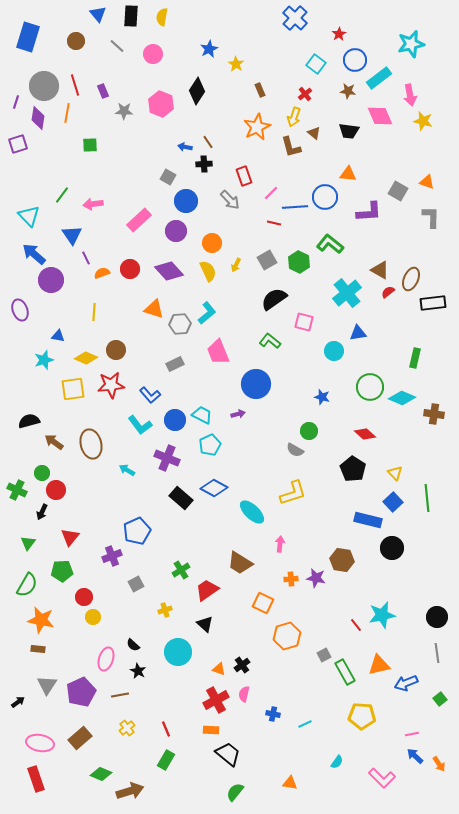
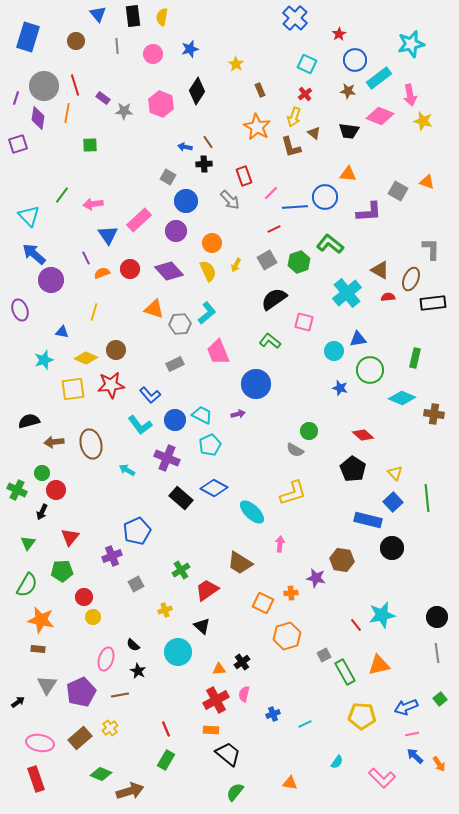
black rectangle at (131, 16): moved 2 px right; rotated 10 degrees counterclockwise
gray line at (117, 46): rotated 42 degrees clockwise
blue star at (209, 49): moved 19 px left; rotated 12 degrees clockwise
cyan square at (316, 64): moved 9 px left; rotated 12 degrees counterclockwise
purple rectangle at (103, 91): moved 7 px down; rotated 32 degrees counterclockwise
purple line at (16, 102): moved 4 px up
pink diamond at (380, 116): rotated 44 degrees counterclockwise
orange star at (257, 127): rotated 16 degrees counterclockwise
gray L-shape at (431, 217): moved 32 px down
red line at (274, 223): moved 6 px down; rotated 40 degrees counterclockwise
blue triangle at (72, 235): moved 36 px right
green hexagon at (299, 262): rotated 15 degrees clockwise
red semicircle at (388, 292): moved 5 px down; rotated 32 degrees clockwise
yellow line at (94, 312): rotated 12 degrees clockwise
blue triangle at (358, 333): moved 6 px down
blue triangle at (58, 336): moved 4 px right, 4 px up
green circle at (370, 387): moved 17 px up
blue star at (322, 397): moved 18 px right, 9 px up
red diamond at (365, 434): moved 2 px left, 1 px down
brown arrow at (54, 442): rotated 42 degrees counterclockwise
orange cross at (291, 579): moved 14 px down
black triangle at (205, 624): moved 3 px left, 2 px down
black cross at (242, 665): moved 3 px up
orange triangle at (219, 669): rotated 24 degrees counterclockwise
blue arrow at (406, 683): moved 24 px down
blue cross at (273, 714): rotated 32 degrees counterclockwise
yellow cross at (127, 728): moved 17 px left
